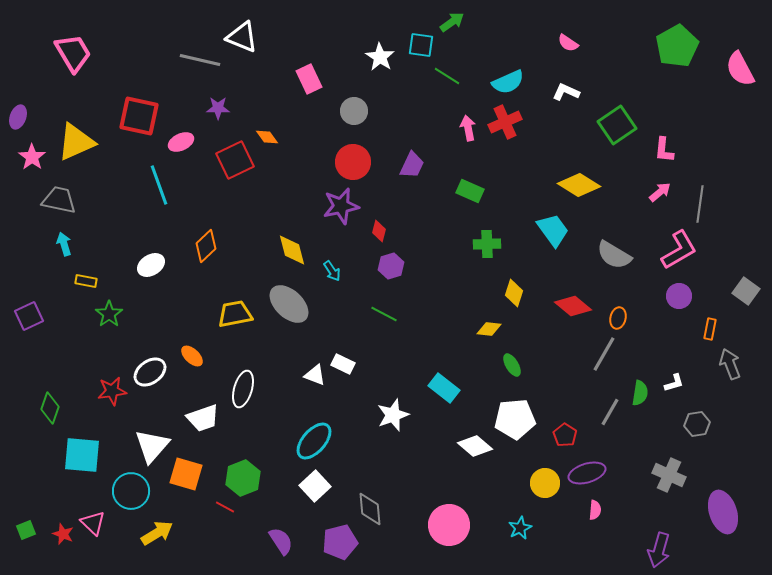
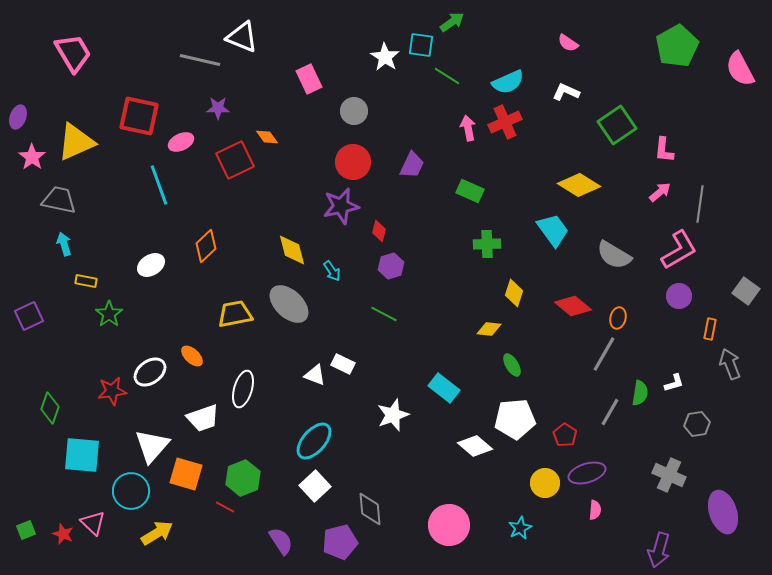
white star at (380, 57): moved 5 px right
